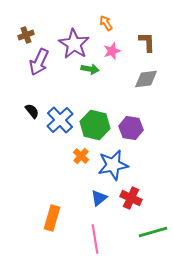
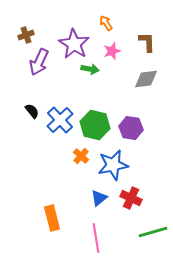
orange rectangle: rotated 30 degrees counterclockwise
pink line: moved 1 px right, 1 px up
